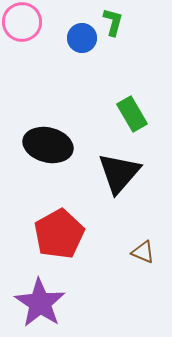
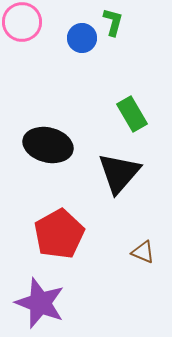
purple star: rotated 12 degrees counterclockwise
